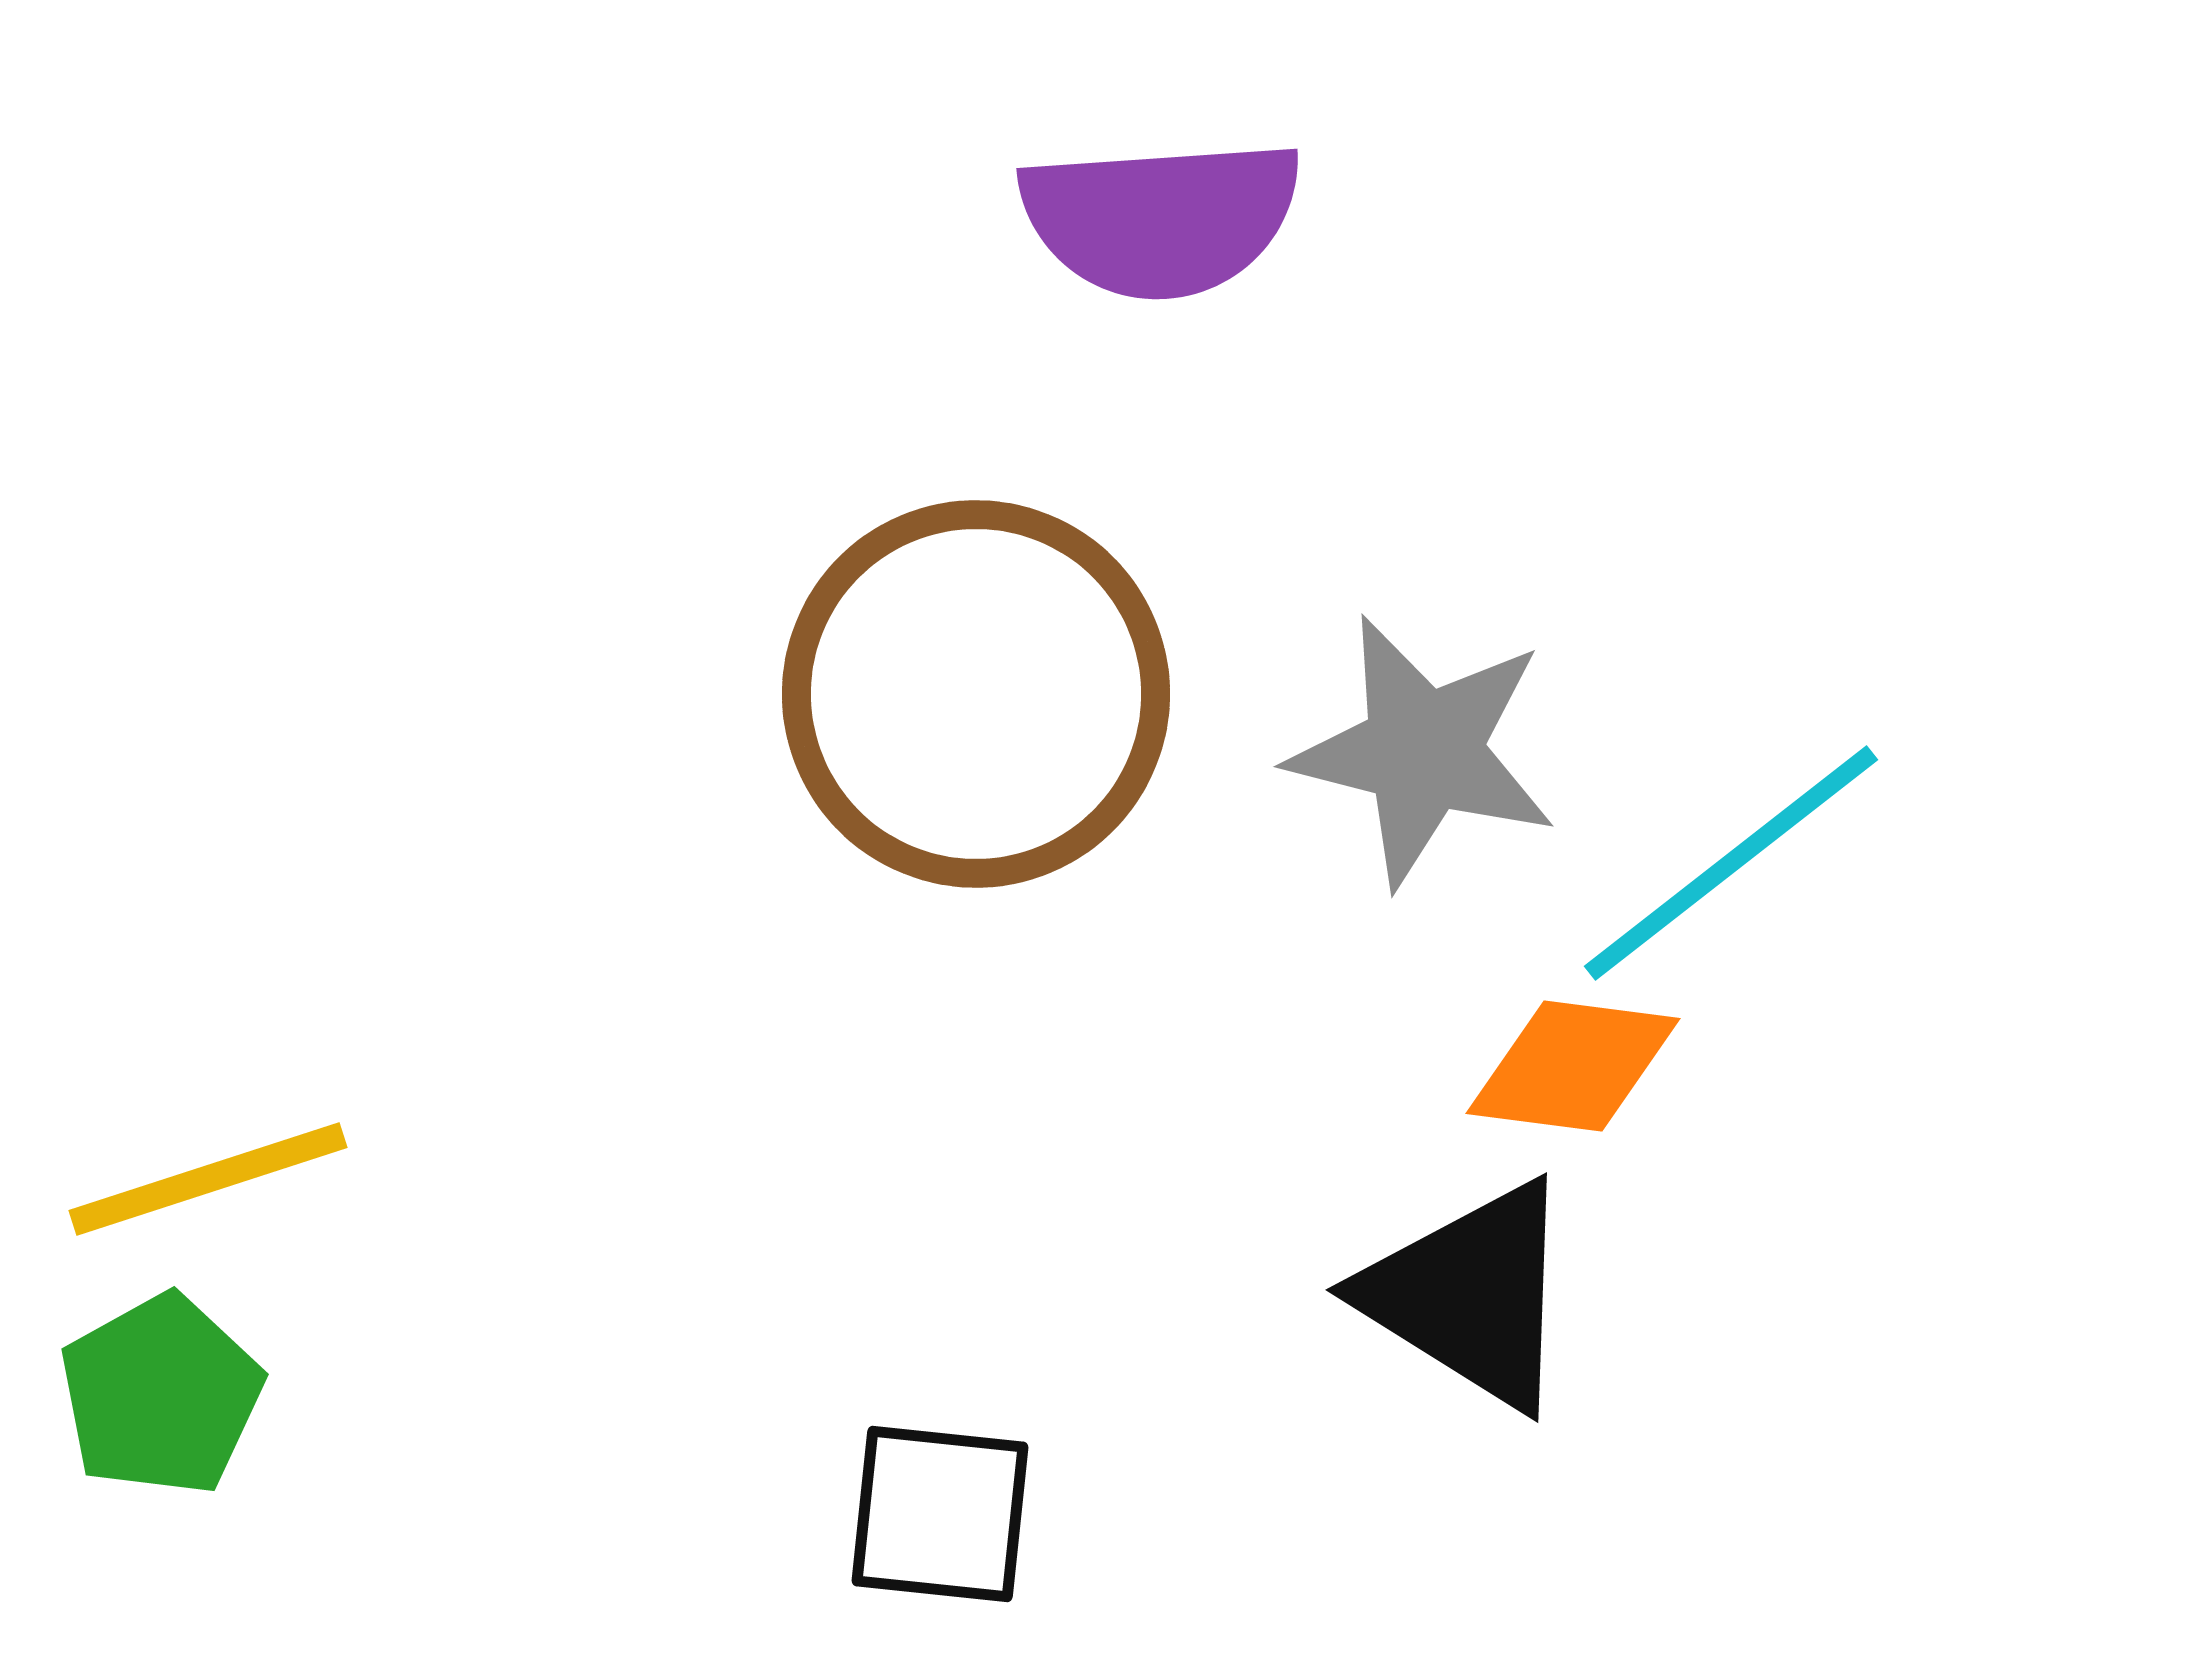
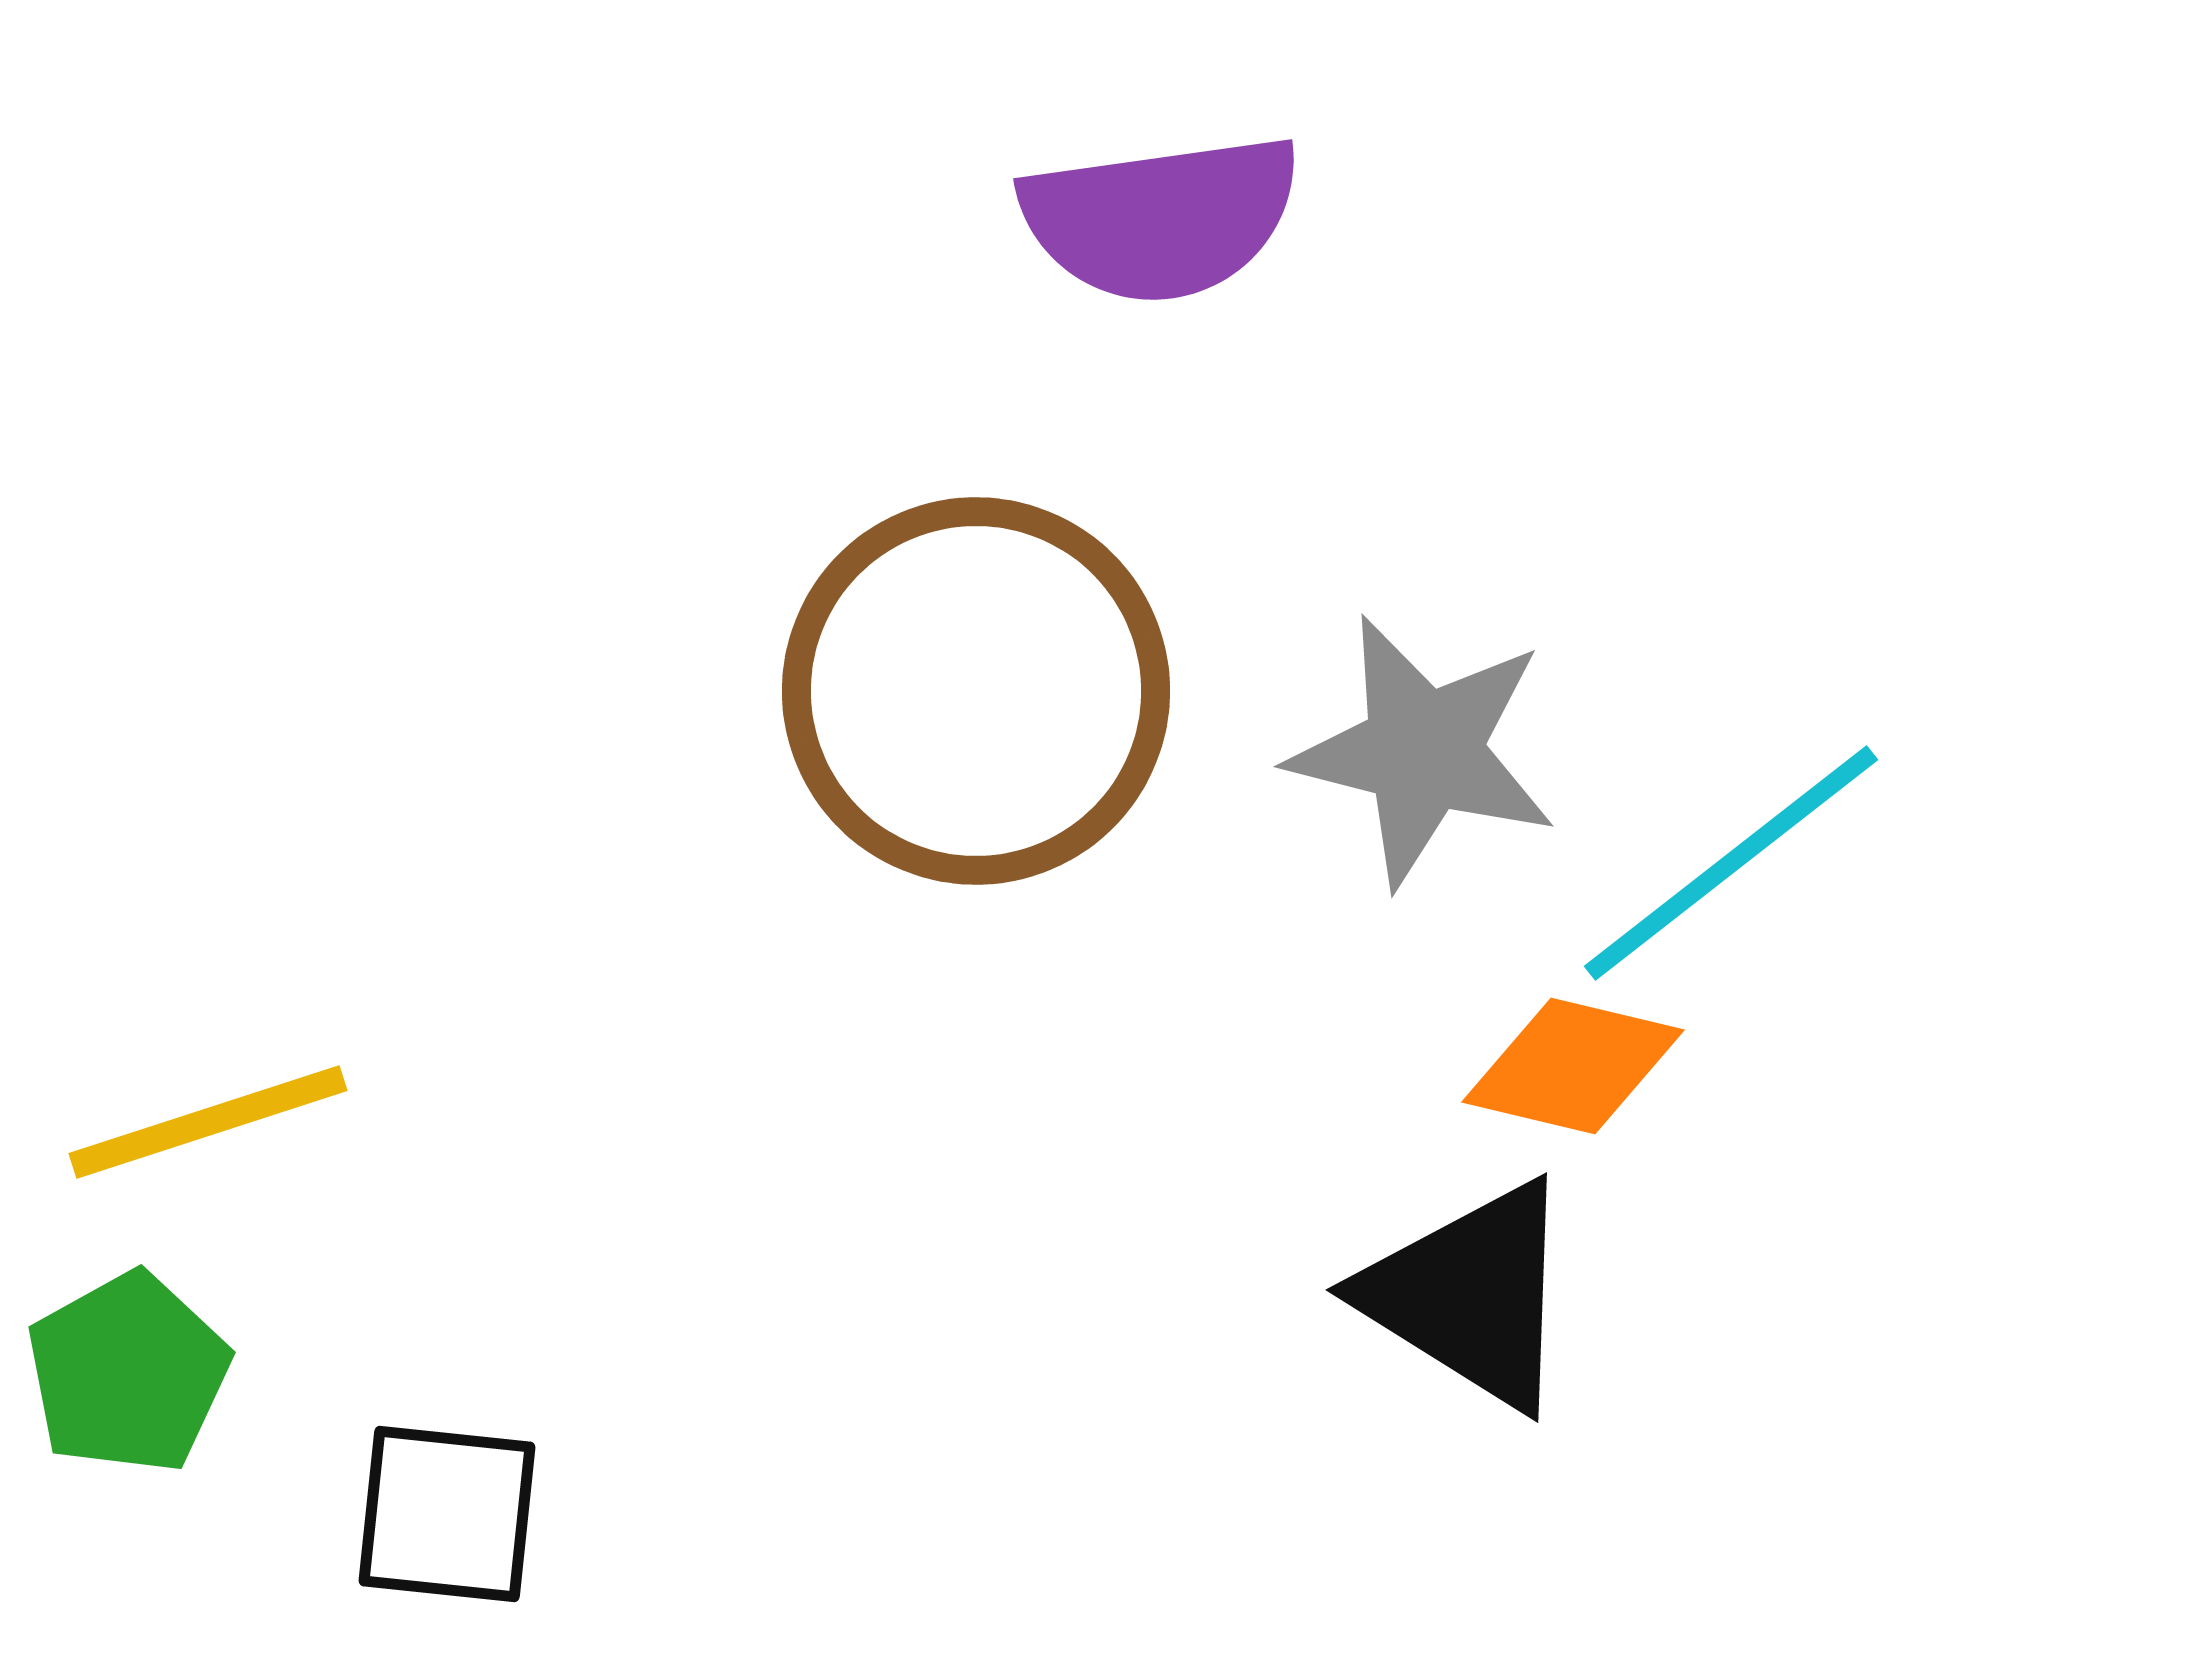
purple semicircle: rotated 4 degrees counterclockwise
brown circle: moved 3 px up
orange diamond: rotated 6 degrees clockwise
yellow line: moved 57 px up
green pentagon: moved 33 px left, 22 px up
black square: moved 493 px left
